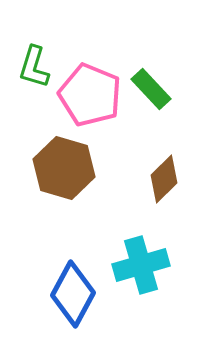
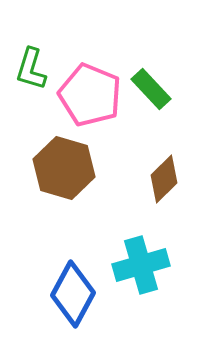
green L-shape: moved 3 px left, 2 px down
